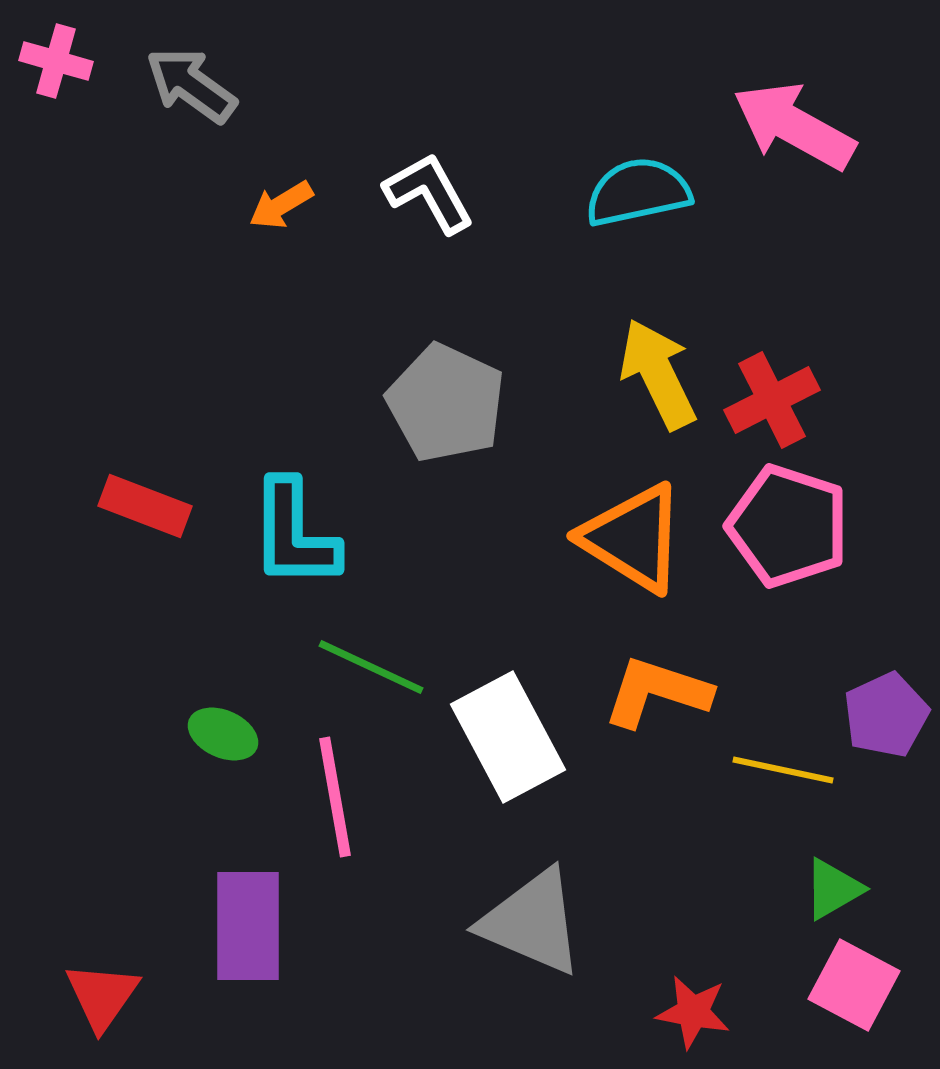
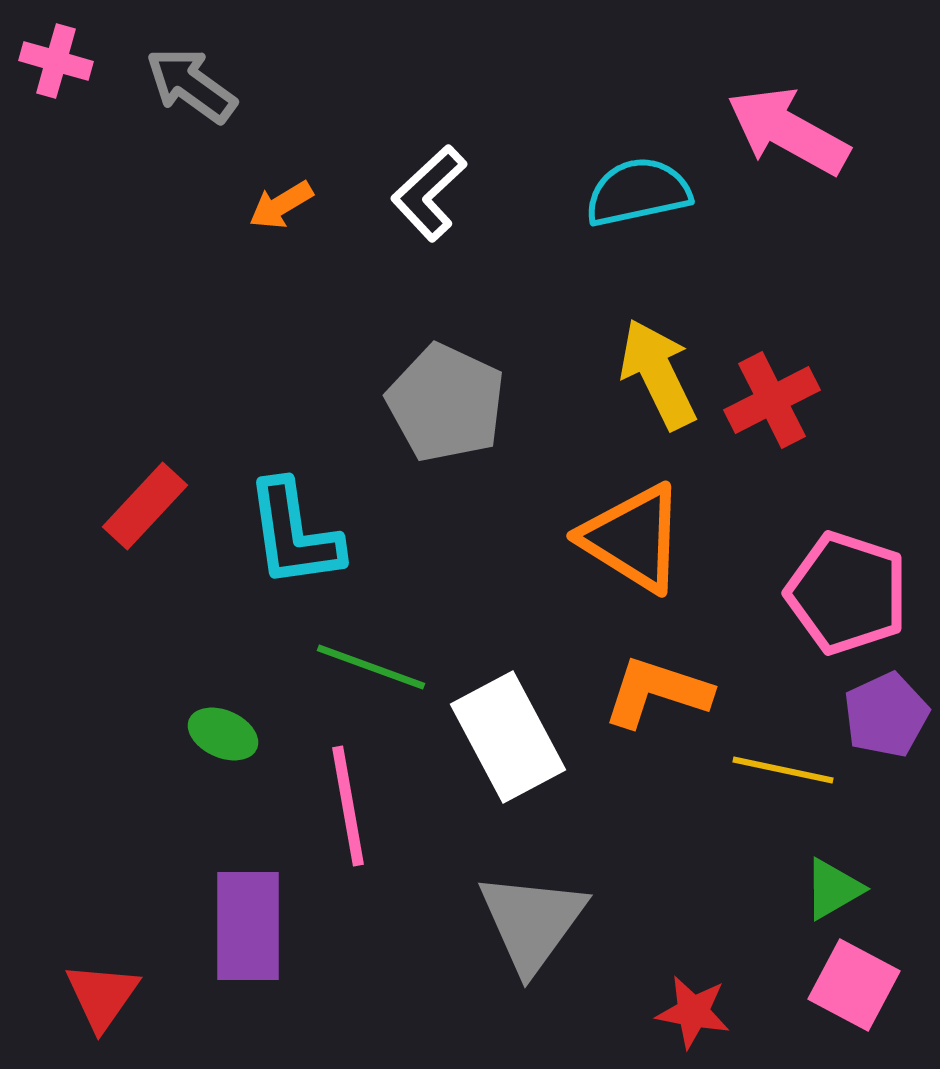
pink arrow: moved 6 px left, 5 px down
white L-shape: rotated 104 degrees counterclockwise
red rectangle: rotated 68 degrees counterclockwise
pink pentagon: moved 59 px right, 67 px down
cyan L-shape: rotated 8 degrees counterclockwise
green line: rotated 5 degrees counterclockwise
pink line: moved 13 px right, 9 px down
gray triangle: rotated 43 degrees clockwise
